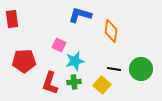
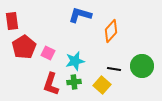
red rectangle: moved 2 px down
orange diamond: rotated 35 degrees clockwise
pink square: moved 11 px left, 8 px down
red pentagon: moved 14 px up; rotated 30 degrees counterclockwise
green circle: moved 1 px right, 3 px up
red L-shape: moved 1 px right, 1 px down
